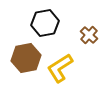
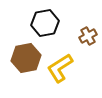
brown cross: moved 1 px left, 1 px down; rotated 18 degrees clockwise
